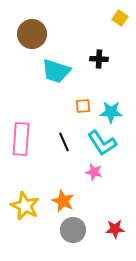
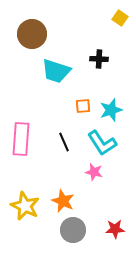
cyan star: moved 2 px up; rotated 20 degrees counterclockwise
